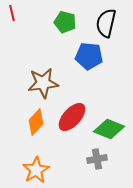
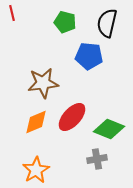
black semicircle: moved 1 px right
orange diamond: rotated 24 degrees clockwise
